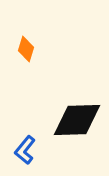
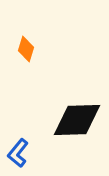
blue L-shape: moved 7 px left, 3 px down
